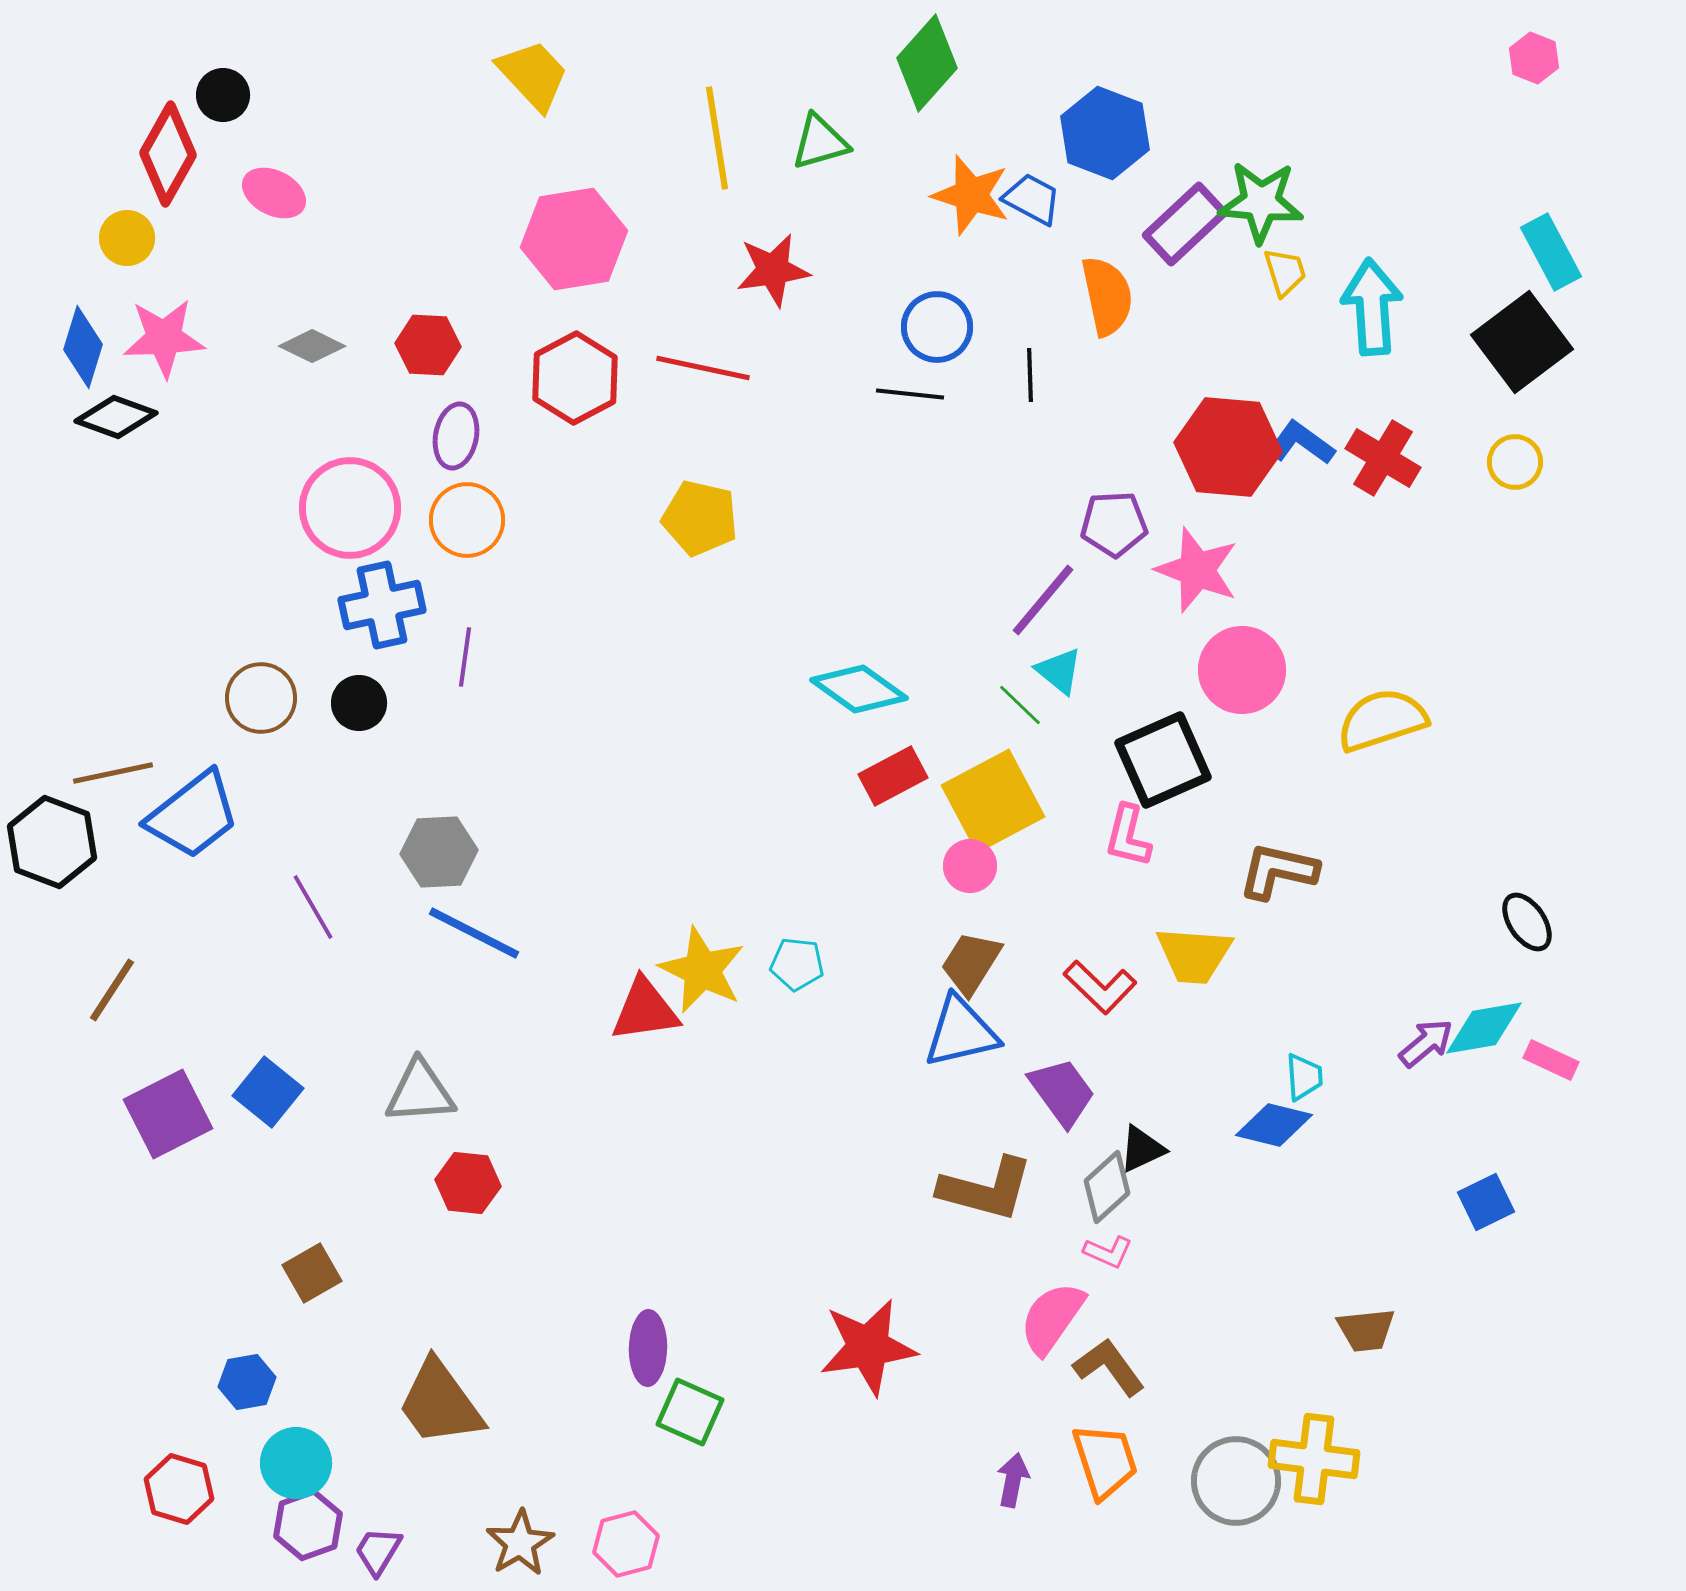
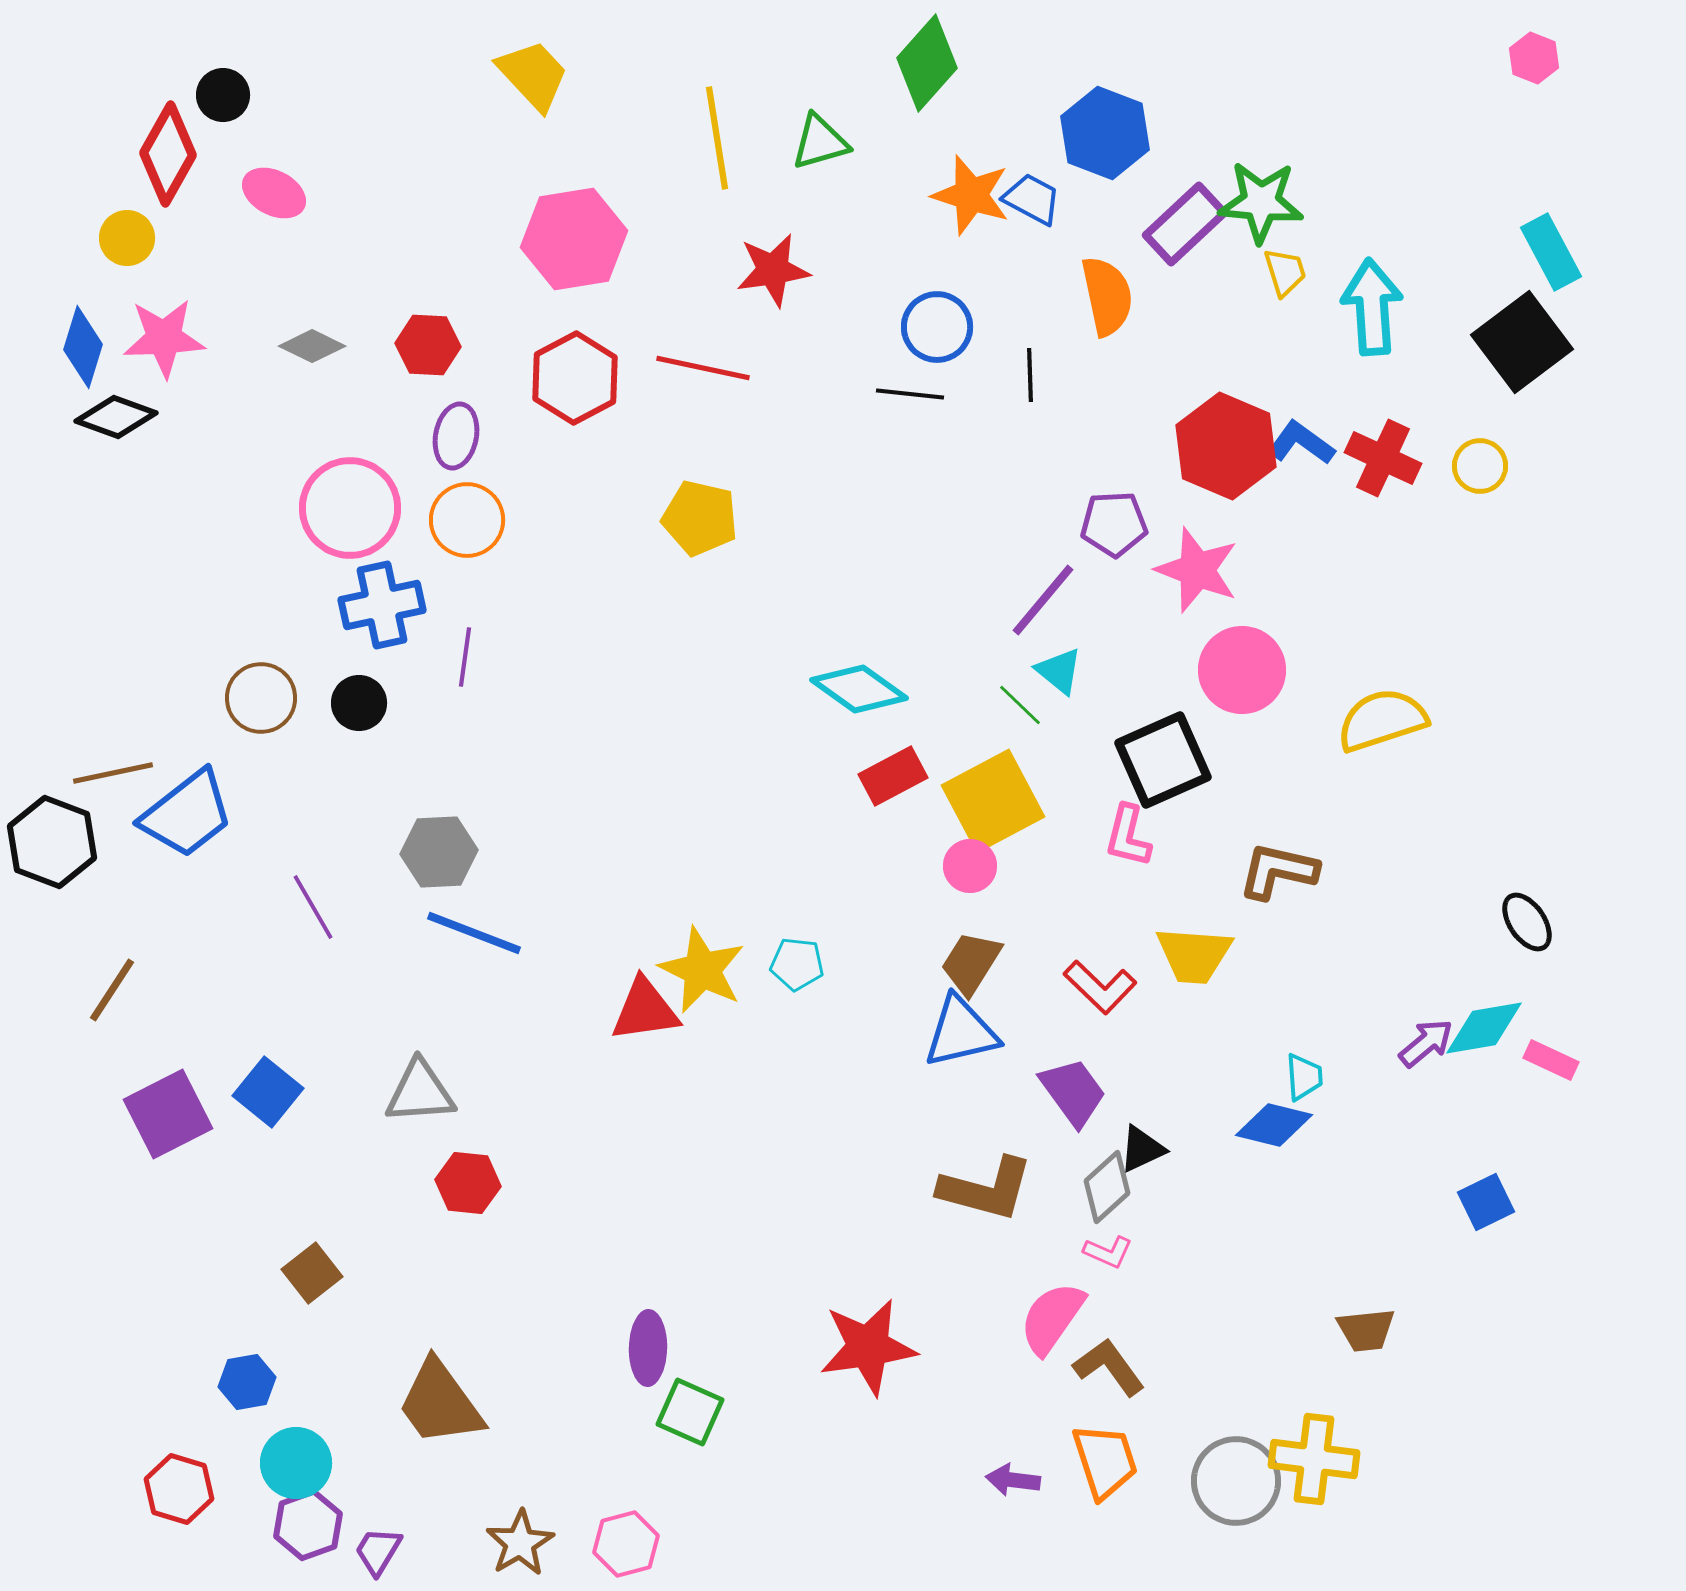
red hexagon at (1228, 447): moved 2 px left, 1 px up; rotated 18 degrees clockwise
red cross at (1383, 458): rotated 6 degrees counterclockwise
yellow circle at (1515, 462): moved 35 px left, 4 px down
blue trapezoid at (193, 815): moved 6 px left, 1 px up
blue line at (474, 933): rotated 6 degrees counterclockwise
purple trapezoid at (1062, 1092): moved 11 px right
brown square at (312, 1273): rotated 8 degrees counterclockwise
purple arrow at (1013, 1480): rotated 94 degrees counterclockwise
